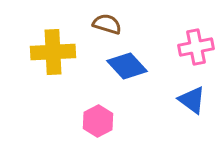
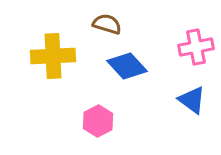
yellow cross: moved 4 px down
